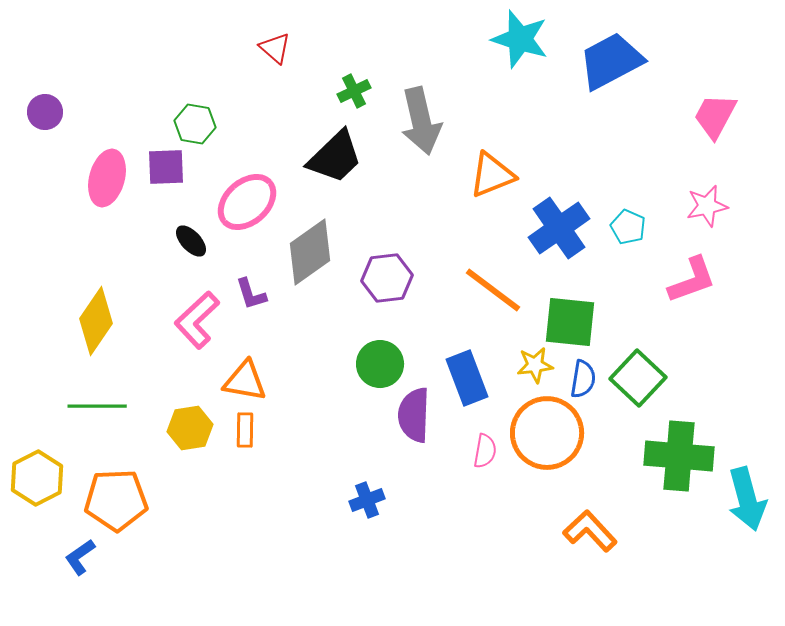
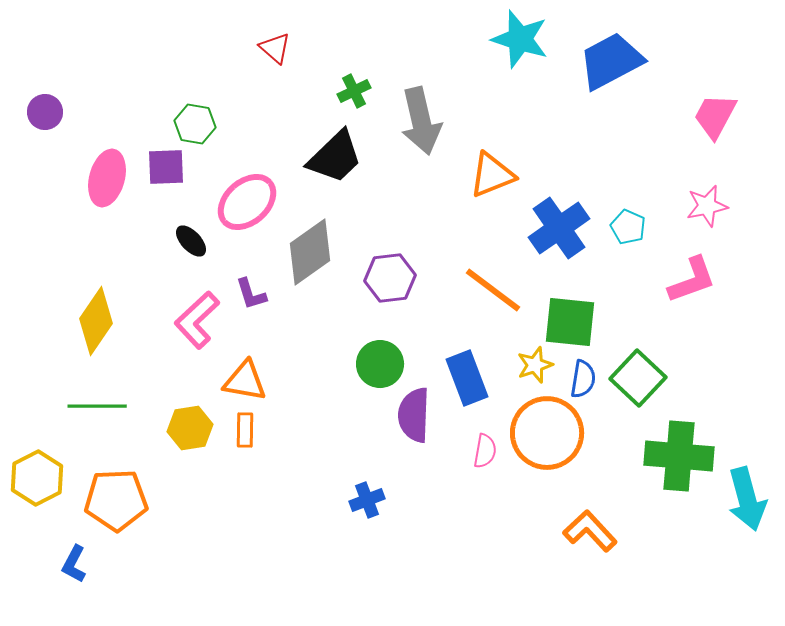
purple hexagon at (387, 278): moved 3 px right
yellow star at (535, 365): rotated 12 degrees counterclockwise
blue L-shape at (80, 557): moved 6 px left, 7 px down; rotated 27 degrees counterclockwise
